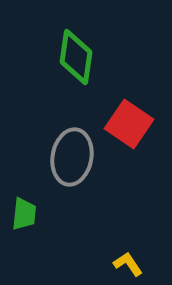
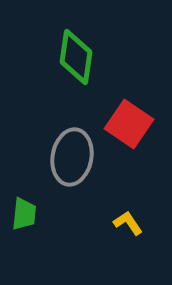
yellow L-shape: moved 41 px up
